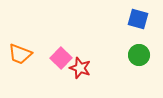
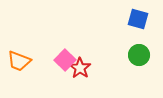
orange trapezoid: moved 1 px left, 7 px down
pink square: moved 4 px right, 2 px down
red star: rotated 15 degrees clockwise
